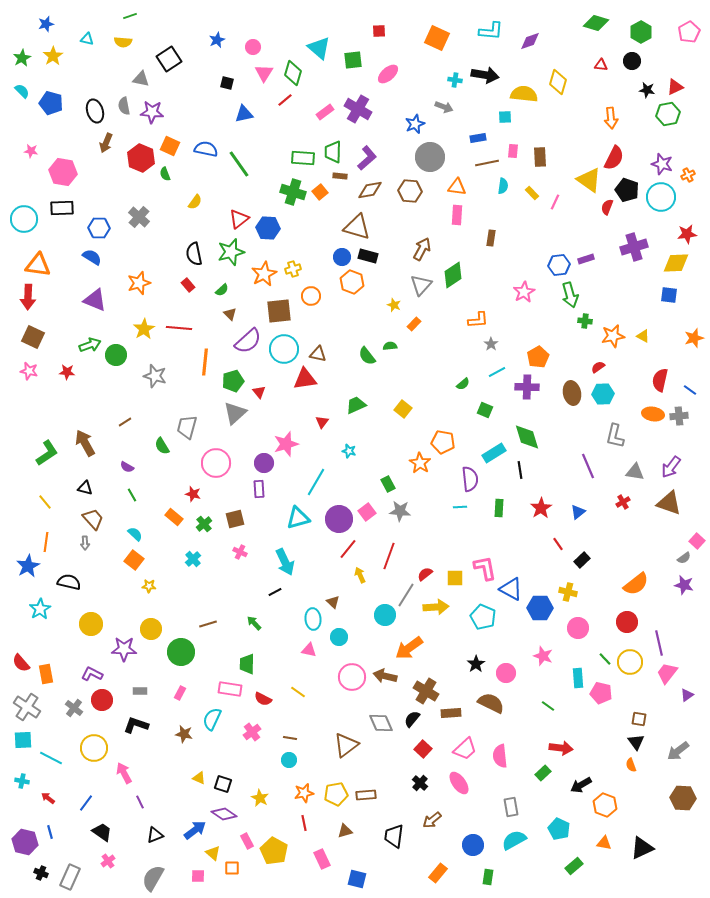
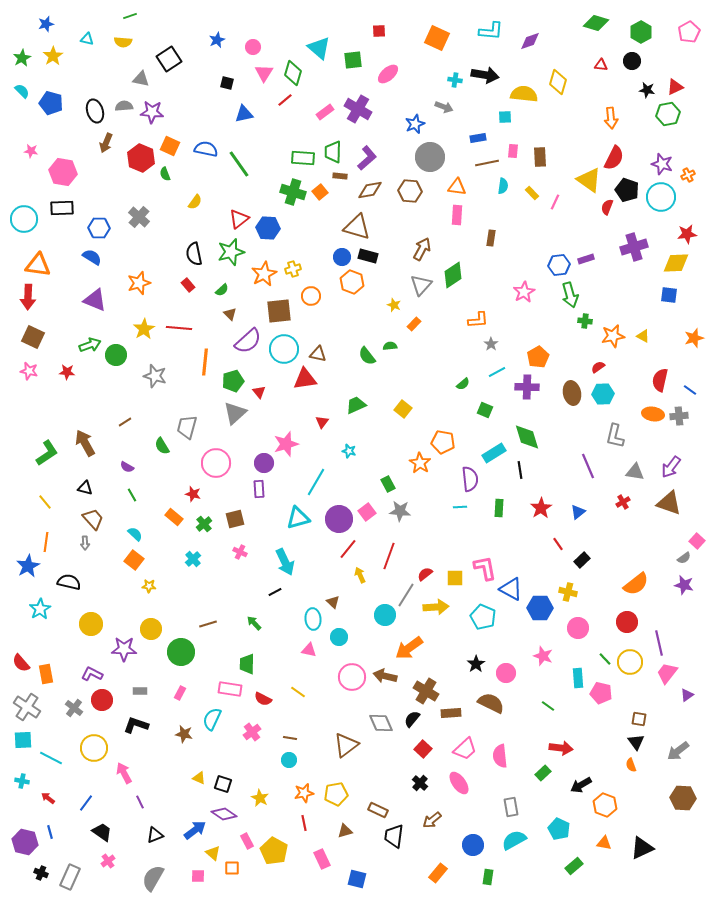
gray semicircle at (124, 106): rotated 96 degrees clockwise
brown rectangle at (366, 795): moved 12 px right, 15 px down; rotated 30 degrees clockwise
